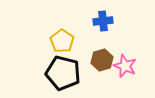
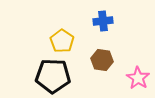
brown hexagon: rotated 25 degrees clockwise
pink star: moved 13 px right, 12 px down; rotated 10 degrees clockwise
black pentagon: moved 10 px left, 3 px down; rotated 12 degrees counterclockwise
